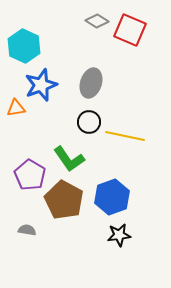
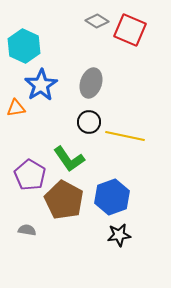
blue star: rotated 12 degrees counterclockwise
